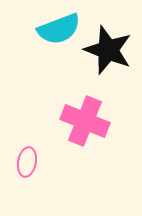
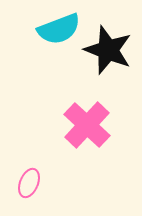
pink cross: moved 2 px right, 4 px down; rotated 21 degrees clockwise
pink ellipse: moved 2 px right, 21 px down; rotated 12 degrees clockwise
